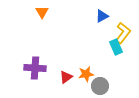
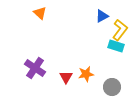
orange triangle: moved 2 px left, 1 px down; rotated 16 degrees counterclockwise
yellow L-shape: moved 3 px left, 3 px up
cyan rectangle: moved 1 px up; rotated 49 degrees counterclockwise
purple cross: rotated 30 degrees clockwise
red triangle: rotated 24 degrees counterclockwise
gray circle: moved 12 px right, 1 px down
